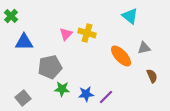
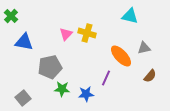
cyan triangle: rotated 24 degrees counterclockwise
blue triangle: rotated 12 degrees clockwise
brown semicircle: moved 2 px left; rotated 64 degrees clockwise
purple line: moved 19 px up; rotated 21 degrees counterclockwise
